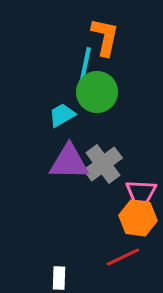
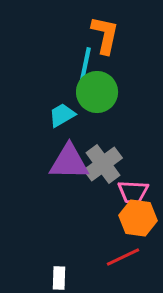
orange L-shape: moved 2 px up
pink trapezoid: moved 8 px left
